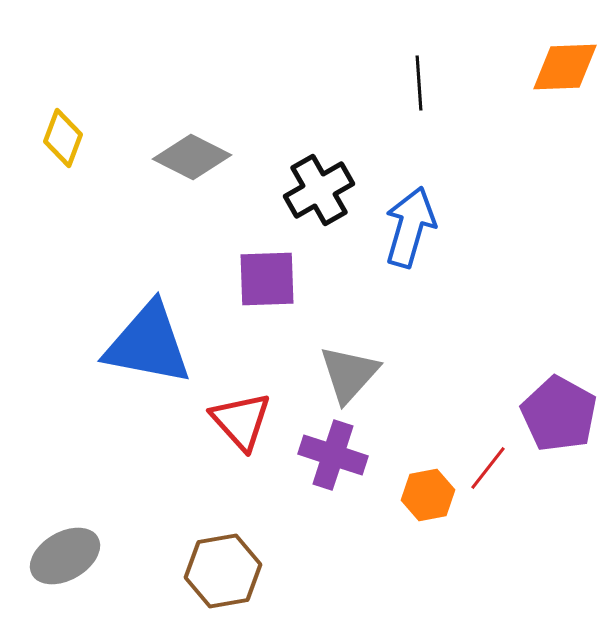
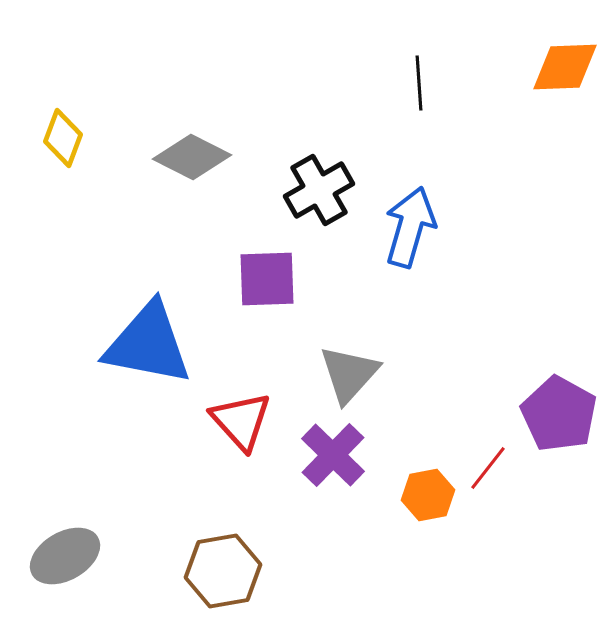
purple cross: rotated 26 degrees clockwise
